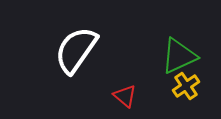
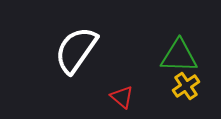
green triangle: rotated 27 degrees clockwise
red triangle: moved 3 px left, 1 px down
